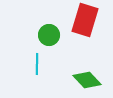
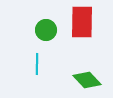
red rectangle: moved 3 px left, 2 px down; rotated 16 degrees counterclockwise
green circle: moved 3 px left, 5 px up
